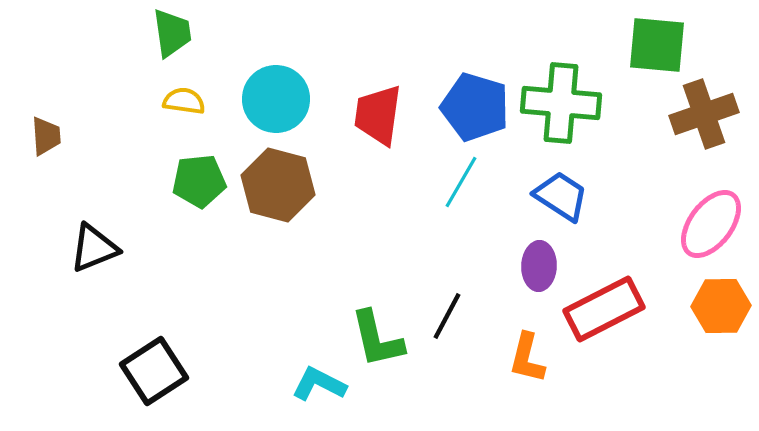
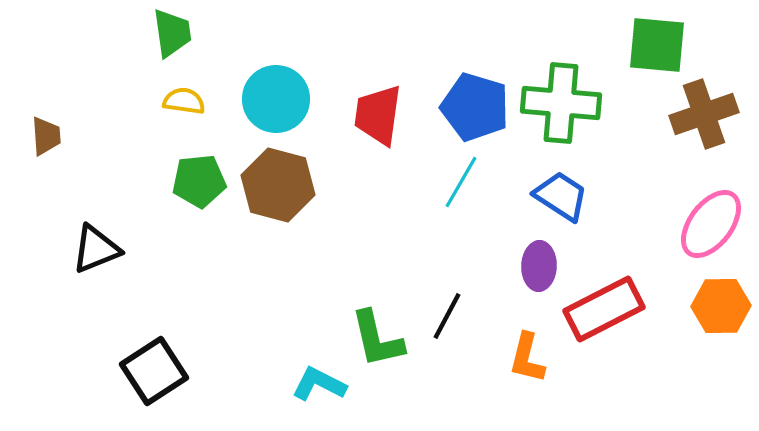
black triangle: moved 2 px right, 1 px down
